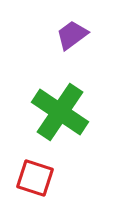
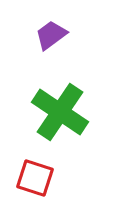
purple trapezoid: moved 21 px left
